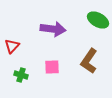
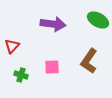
purple arrow: moved 5 px up
